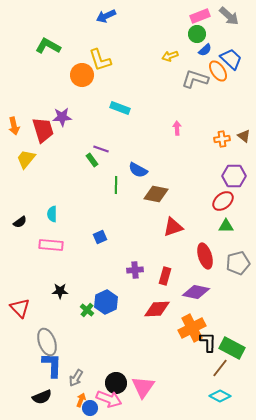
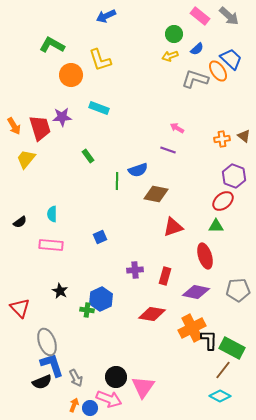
pink rectangle at (200, 16): rotated 60 degrees clockwise
green circle at (197, 34): moved 23 px left
green L-shape at (48, 46): moved 4 px right, 1 px up
blue semicircle at (205, 50): moved 8 px left, 1 px up
orange circle at (82, 75): moved 11 px left
cyan rectangle at (120, 108): moved 21 px left
orange arrow at (14, 126): rotated 18 degrees counterclockwise
pink arrow at (177, 128): rotated 56 degrees counterclockwise
red trapezoid at (43, 130): moved 3 px left, 2 px up
purple line at (101, 149): moved 67 px right, 1 px down
green rectangle at (92, 160): moved 4 px left, 4 px up
blue semicircle at (138, 170): rotated 48 degrees counterclockwise
purple hexagon at (234, 176): rotated 20 degrees clockwise
green line at (116, 185): moved 1 px right, 4 px up
green triangle at (226, 226): moved 10 px left
gray pentagon at (238, 263): moved 27 px down; rotated 10 degrees clockwise
black star at (60, 291): rotated 28 degrees clockwise
blue hexagon at (106, 302): moved 5 px left, 3 px up
red diamond at (157, 309): moved 5 px left, 5 px down; rotated 12 degrees clockwise
green cross at (87, 310): rotated 32 degrees counterclockwise
black L-shape at (208, 342): moved 1 px right, 2 px up
blue L-shape at (52, 365): rotated 20 degrees counterclockwise
brown line at (220, 368): moved 3 px right, 2 px down
gray arrow at (76, 378): rotated 60 degrees counterclockwise
black circle at (116, 383): moved 6 px up
black semicircle at (42, 397): moved 15 px up
orange arrow at (81, 400): moved 7 px left, 5 px down
